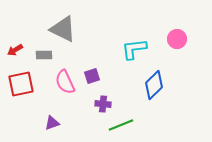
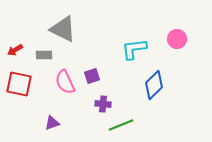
red square: moved 2 px left; rotated 24 degrees clockwise
